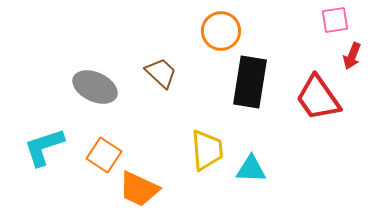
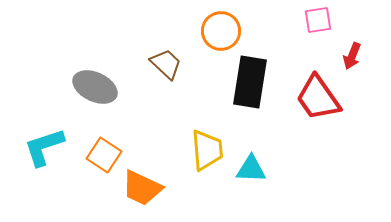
pink square: moved 17 px left
brown trapezoid: moved 5 px right, 9 px up
orange trapezoid: moved 3 px right, 1 px up
